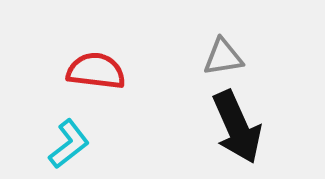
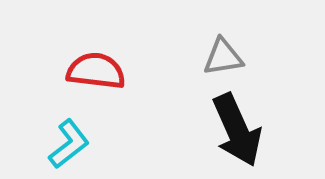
black arrow: moved 3 px down
